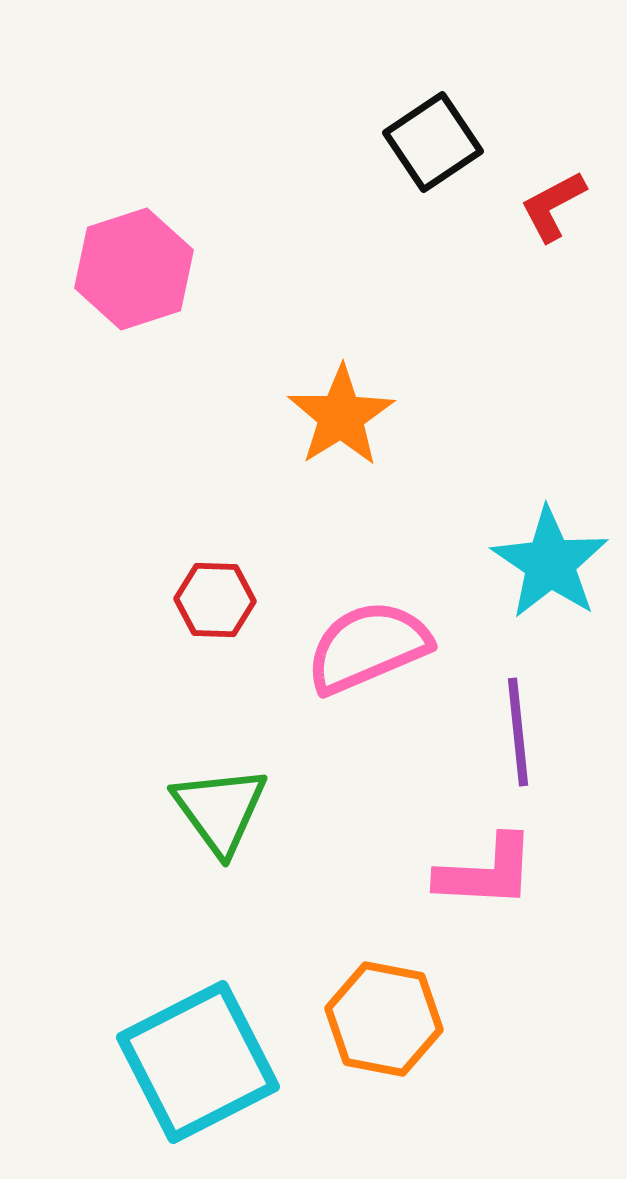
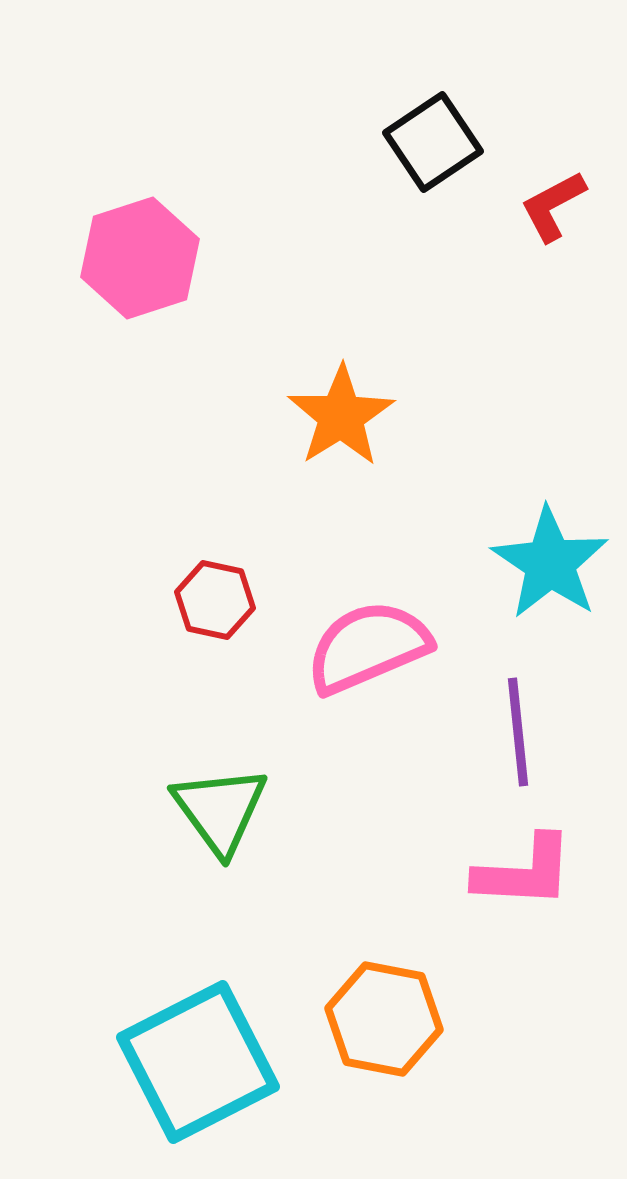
pink hexagon: moved 6 px right, 11 px up
red hexagon: rotated 10 degrees clockwise
pink L-shape: moved 38 px right
